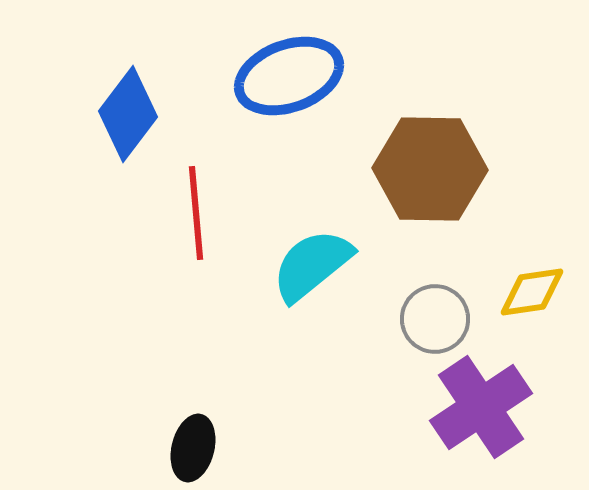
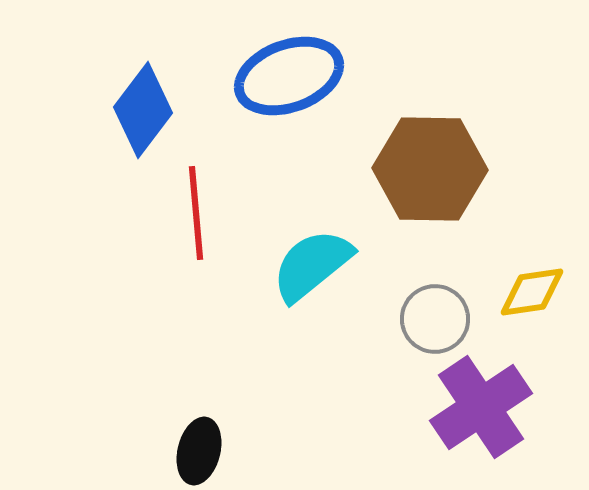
blue diamond: moved 15 px right, 4 px up
black ellipse: moved 6 px right, 3 px down
